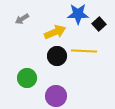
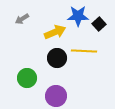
blue star: moved 2 px down
black circle: moved 2 px down
